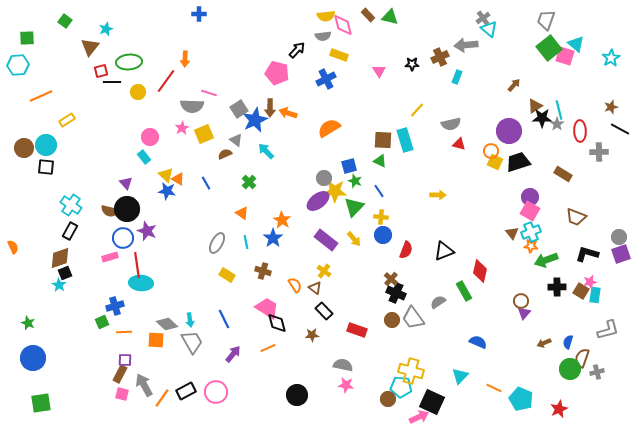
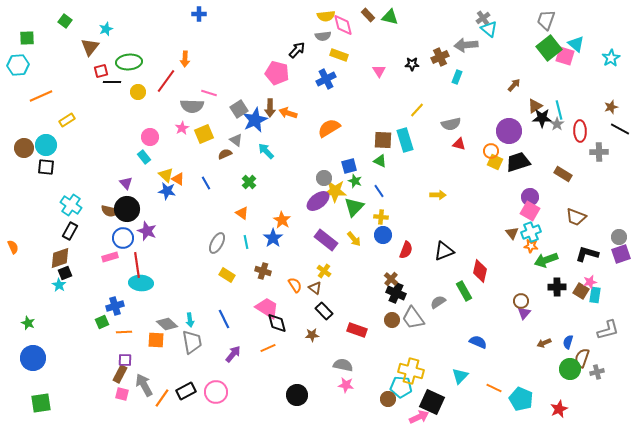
gray trapezoid at (192, 342): rotated 20 degrees clockwise
